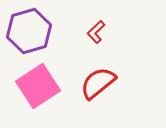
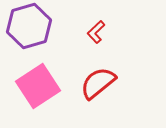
purple hexagon: moved 5 px up
